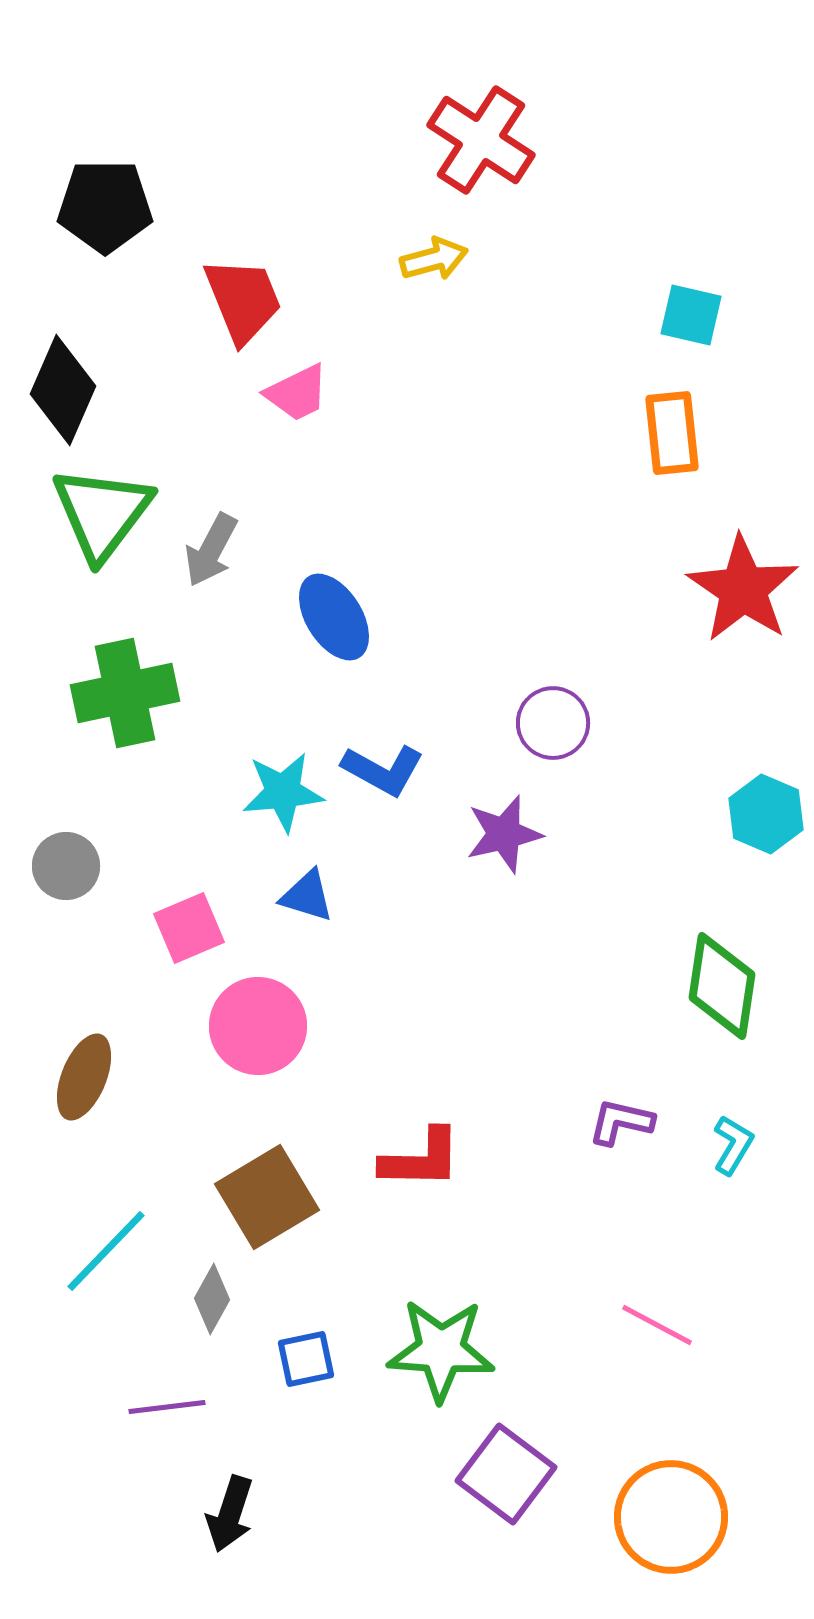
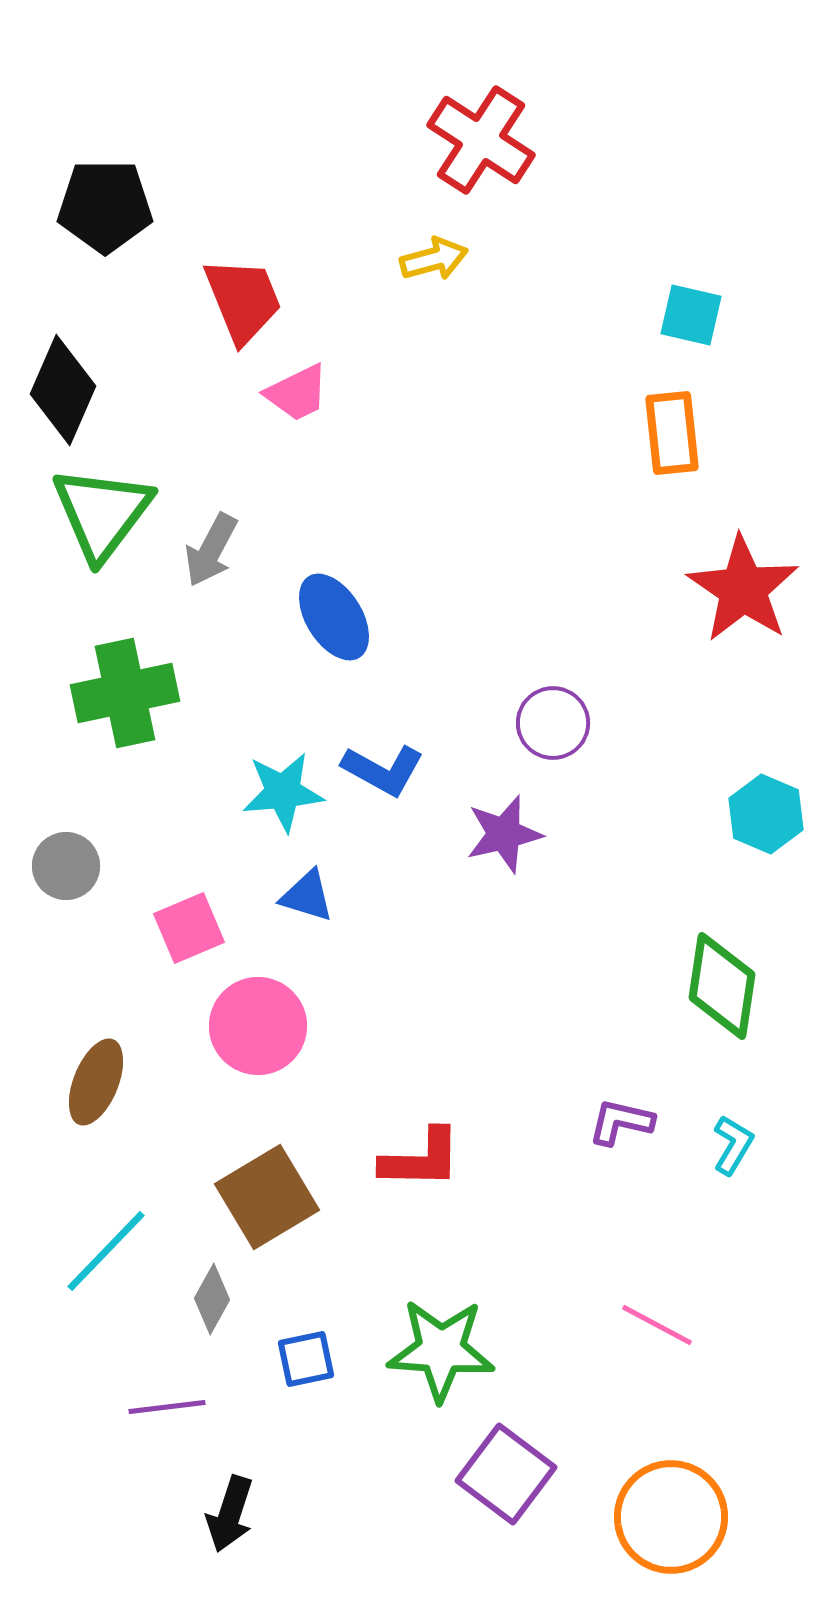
brown ellipse: moved 12 px right, 5 px down
